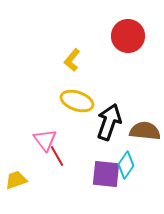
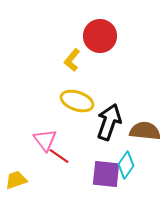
red circle: moved 28 px left
red line: moved 2 px right; rotated 25 degrees counterclockwise
